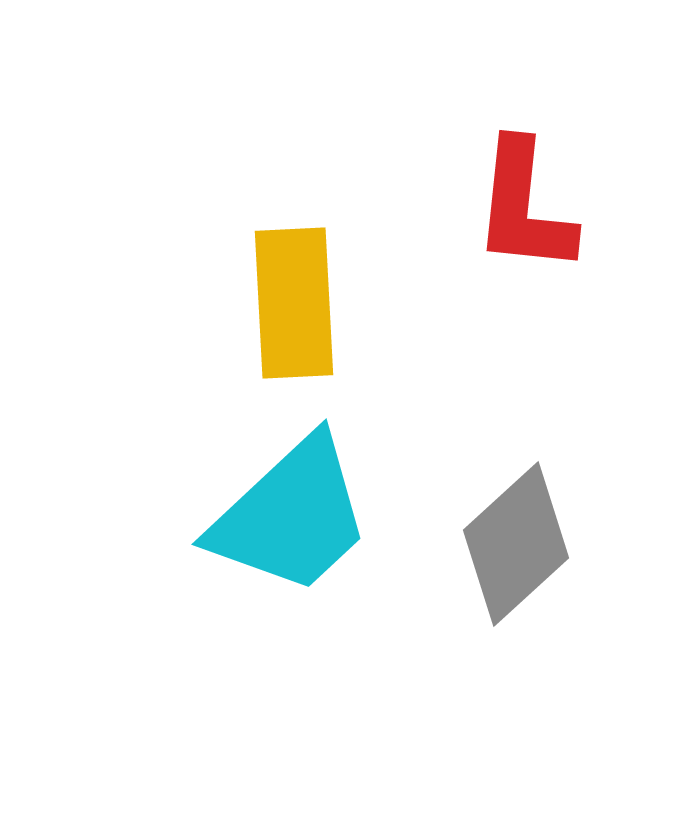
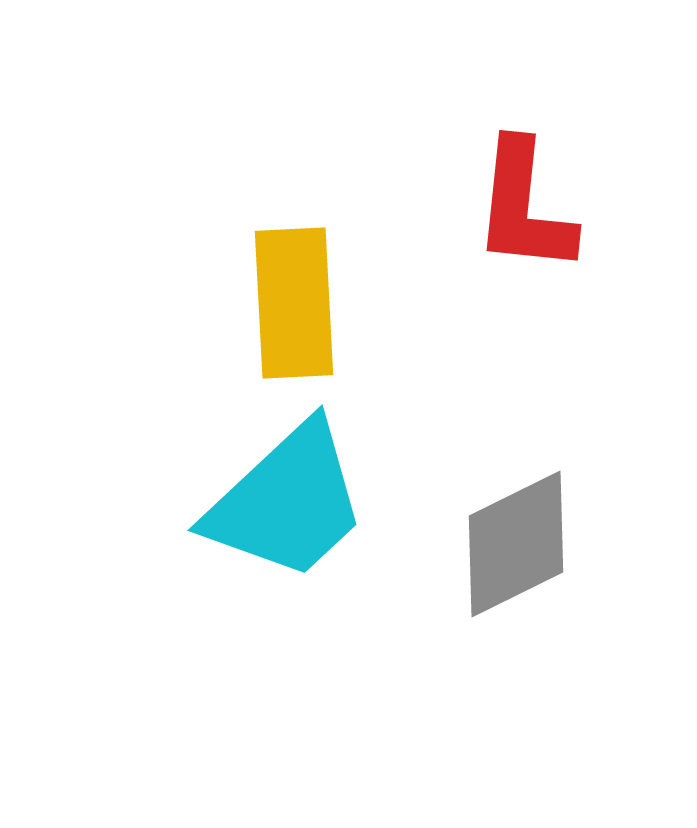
cyan trapezoid: moved 4 px left, 14 px up
gray diamond: rotated 16 degrees clockwise
